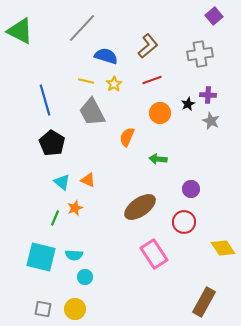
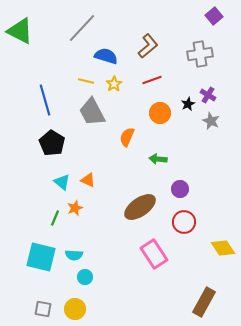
purple cross: rotated 28 degrees clockwise
purple circle: moved 11 px left
